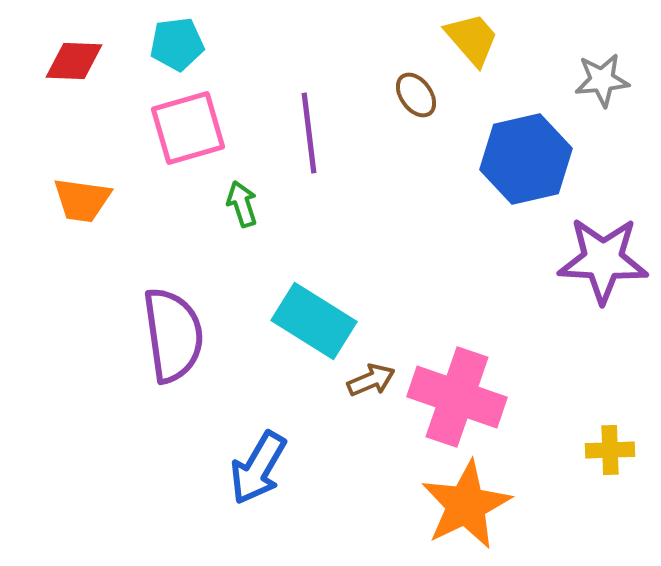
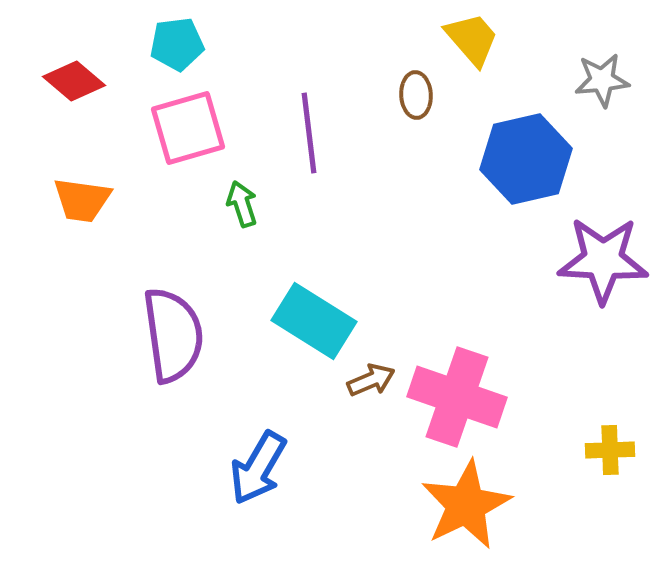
red diamond: moved 20 px down; rotated 38 degrees clockwise
brown ellipse: rotated 33 degrees clockwise
